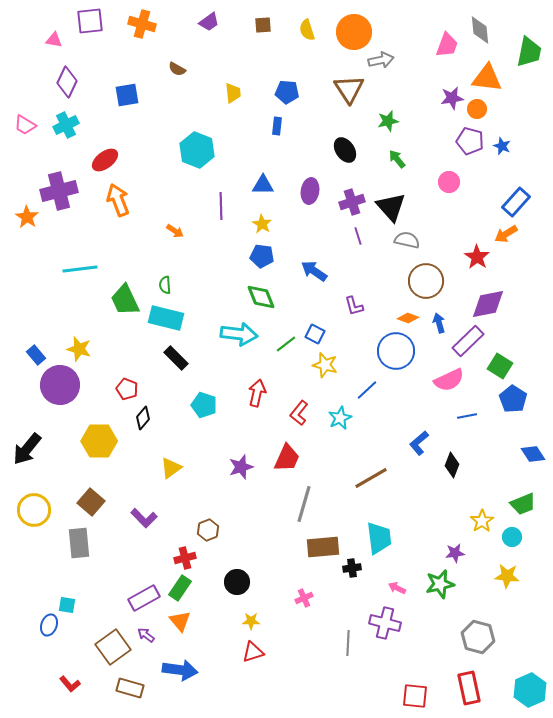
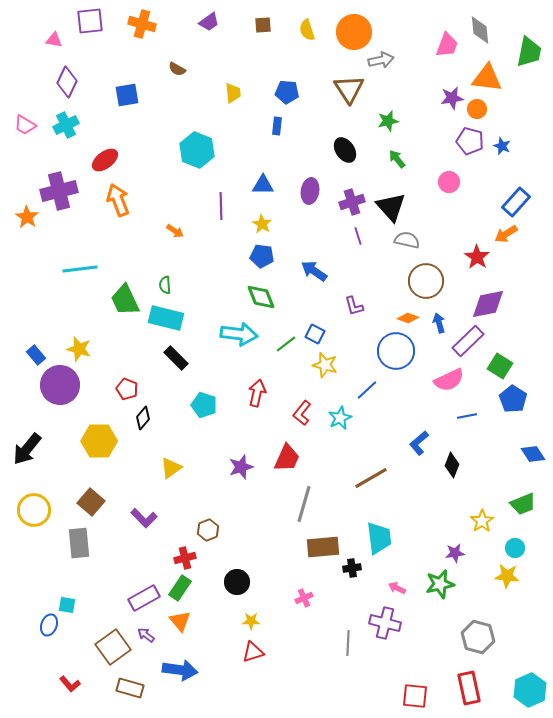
red L-shape at (299, 413): moved 3 px right
cyan circle at (512, 537): moved 3 px right, 11 px down
